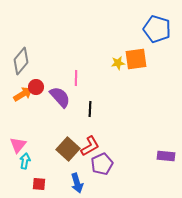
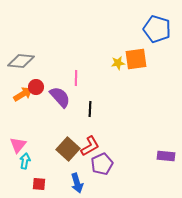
gray diamond: rotated 56 degrees clockwise
